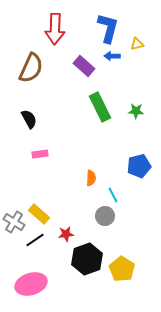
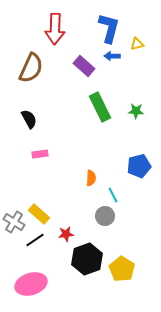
blue L-shape: moved 1 px right
